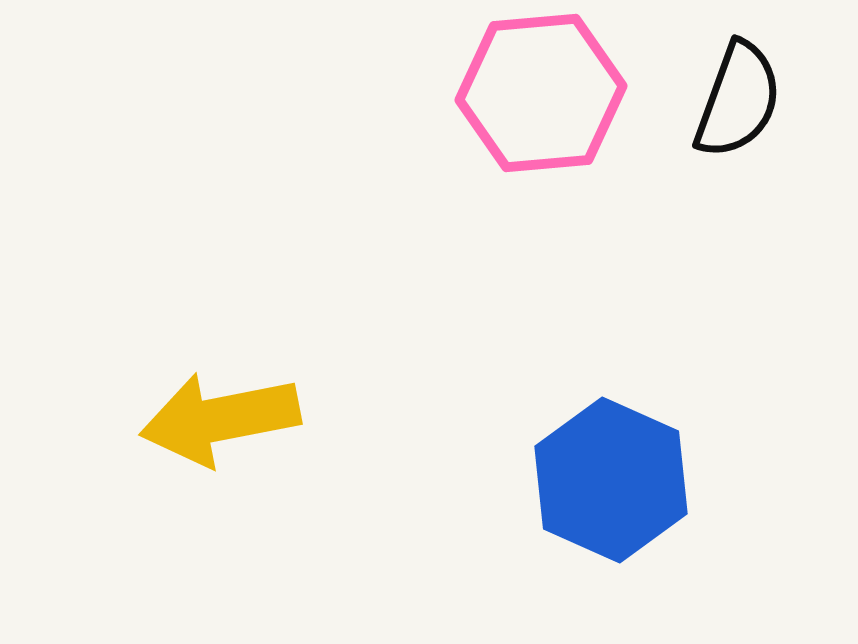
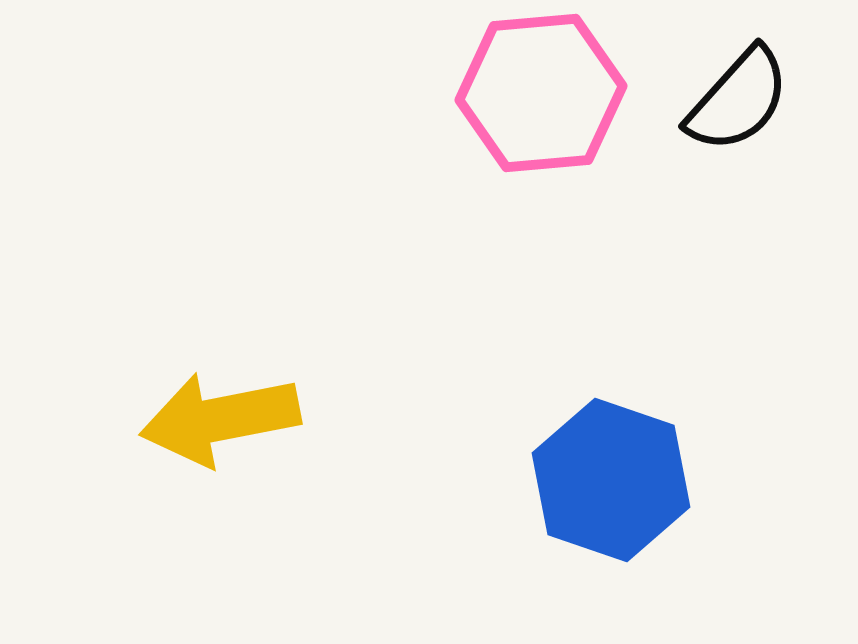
black semicircle: rotated 22 degrees clockwise
blue hexagon: rotated 5 degrees counterclockwise
